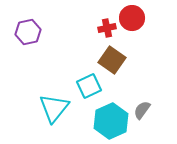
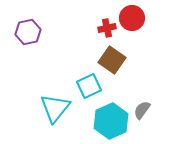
cyan triangle: moved 1 px right
